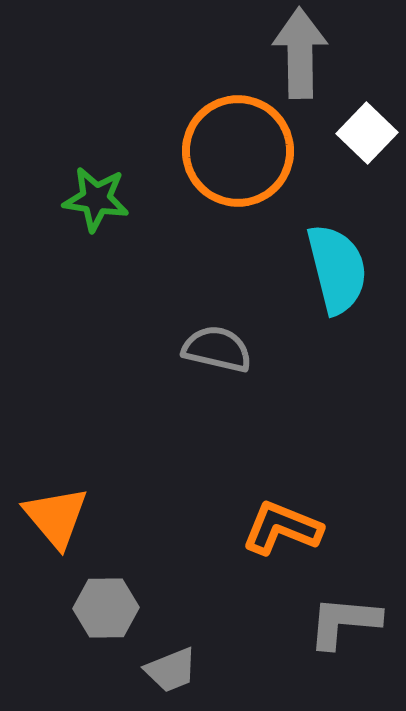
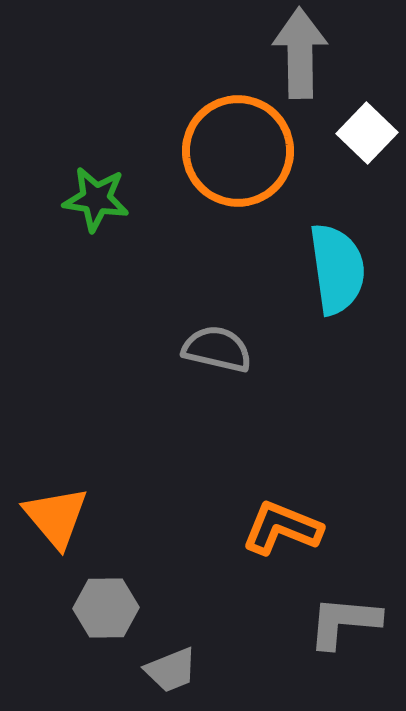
cyan semicircle: rotated 6 degrees clockwise
